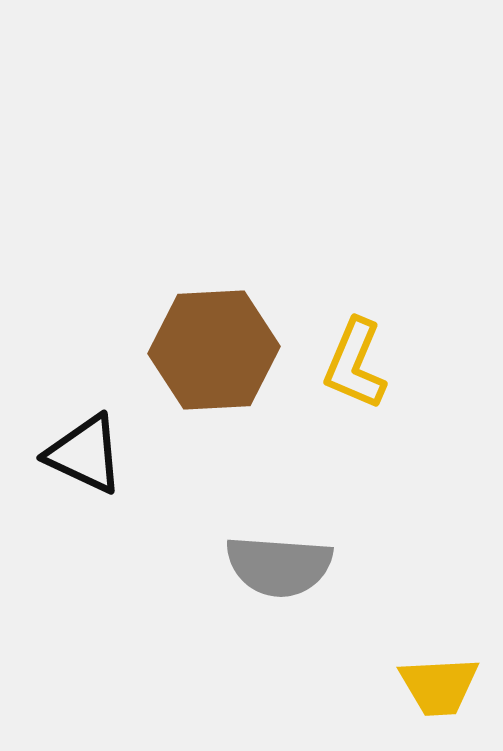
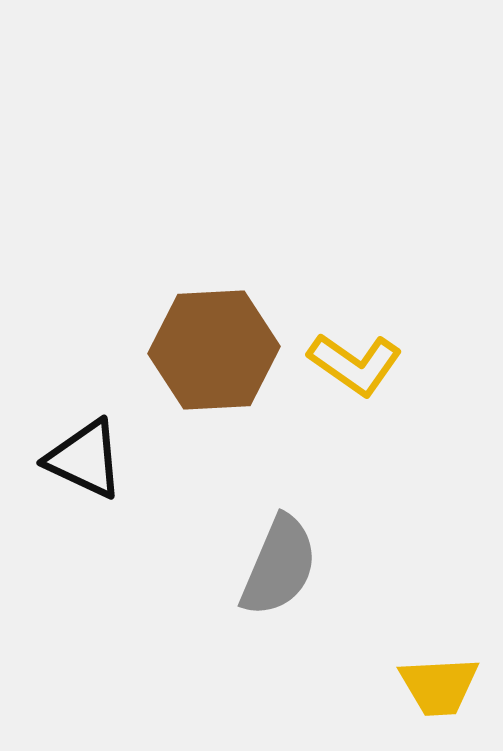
yellow L-shape: rotated 78 degrees counterclockwise
black triangle: moved 5 px down
gray semicircle: rotated 71 degrees counterclockwise
